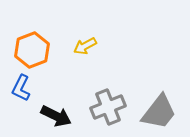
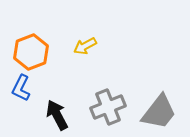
orange hexagon: moved 1 px left, 2 px down
black arrow: moved 1 px right, 1 px up; rotated 144 degrees counterclockwise
